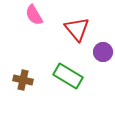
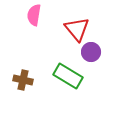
pink semicircle: rotated 40 degrees clockwise
purple circle: moved 12 px left
